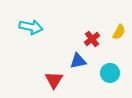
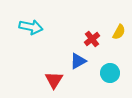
blue triangle: rotated 18 degrees counterclockwise
